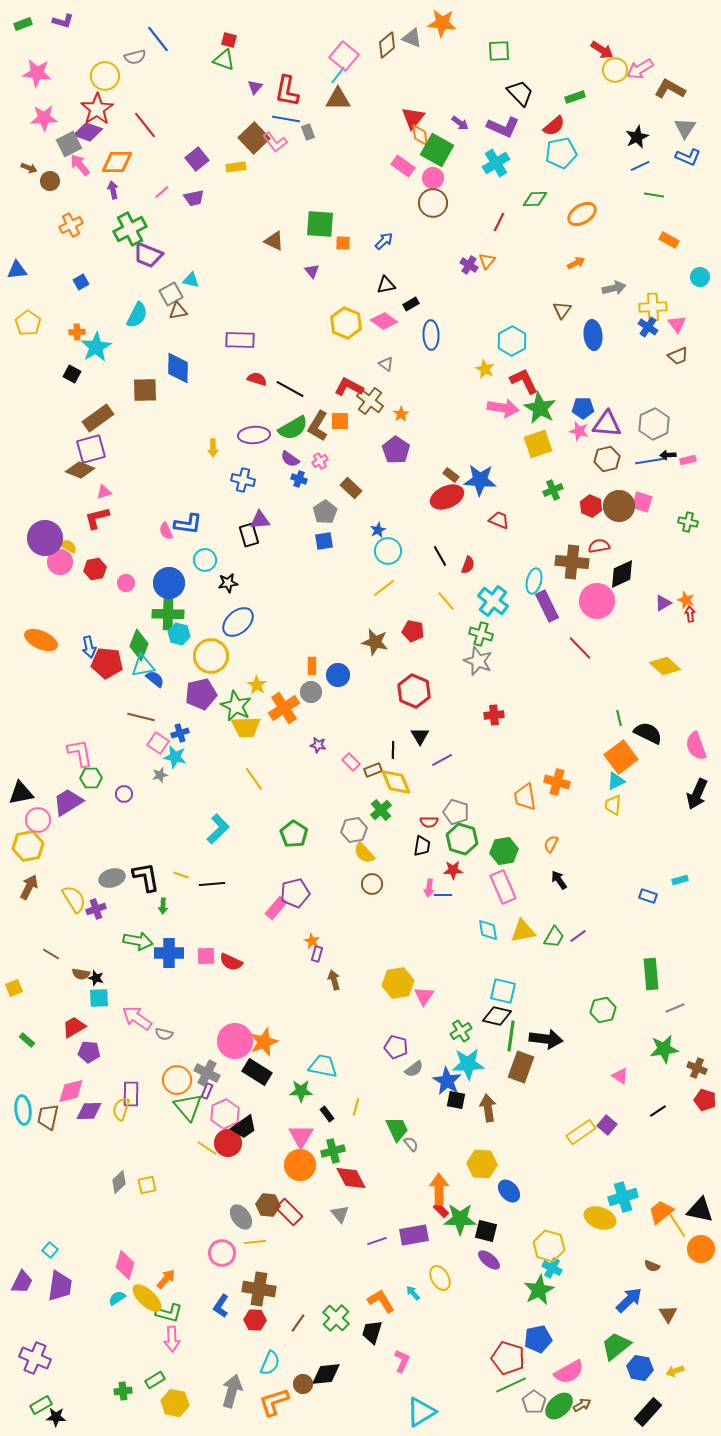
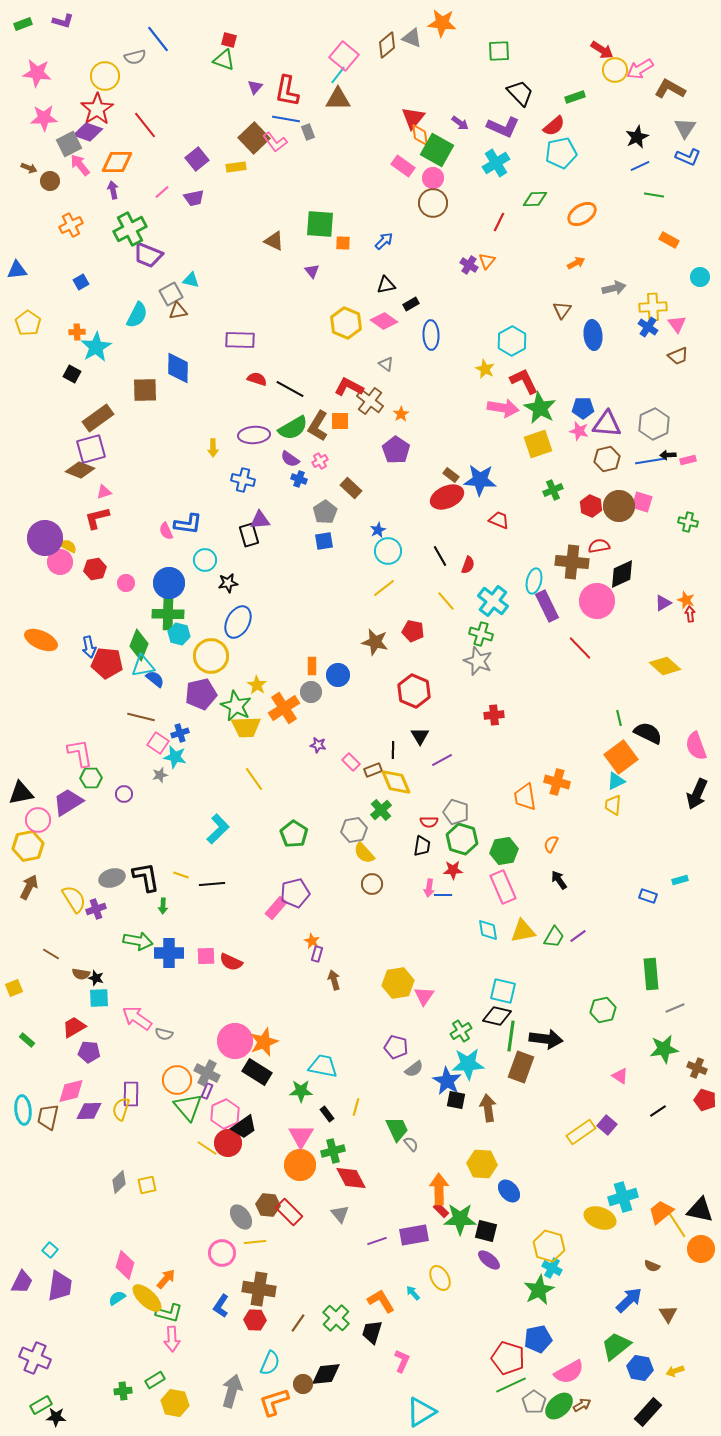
blue ellipse at (238, 622): rotated 20 degrees counterclockwise
